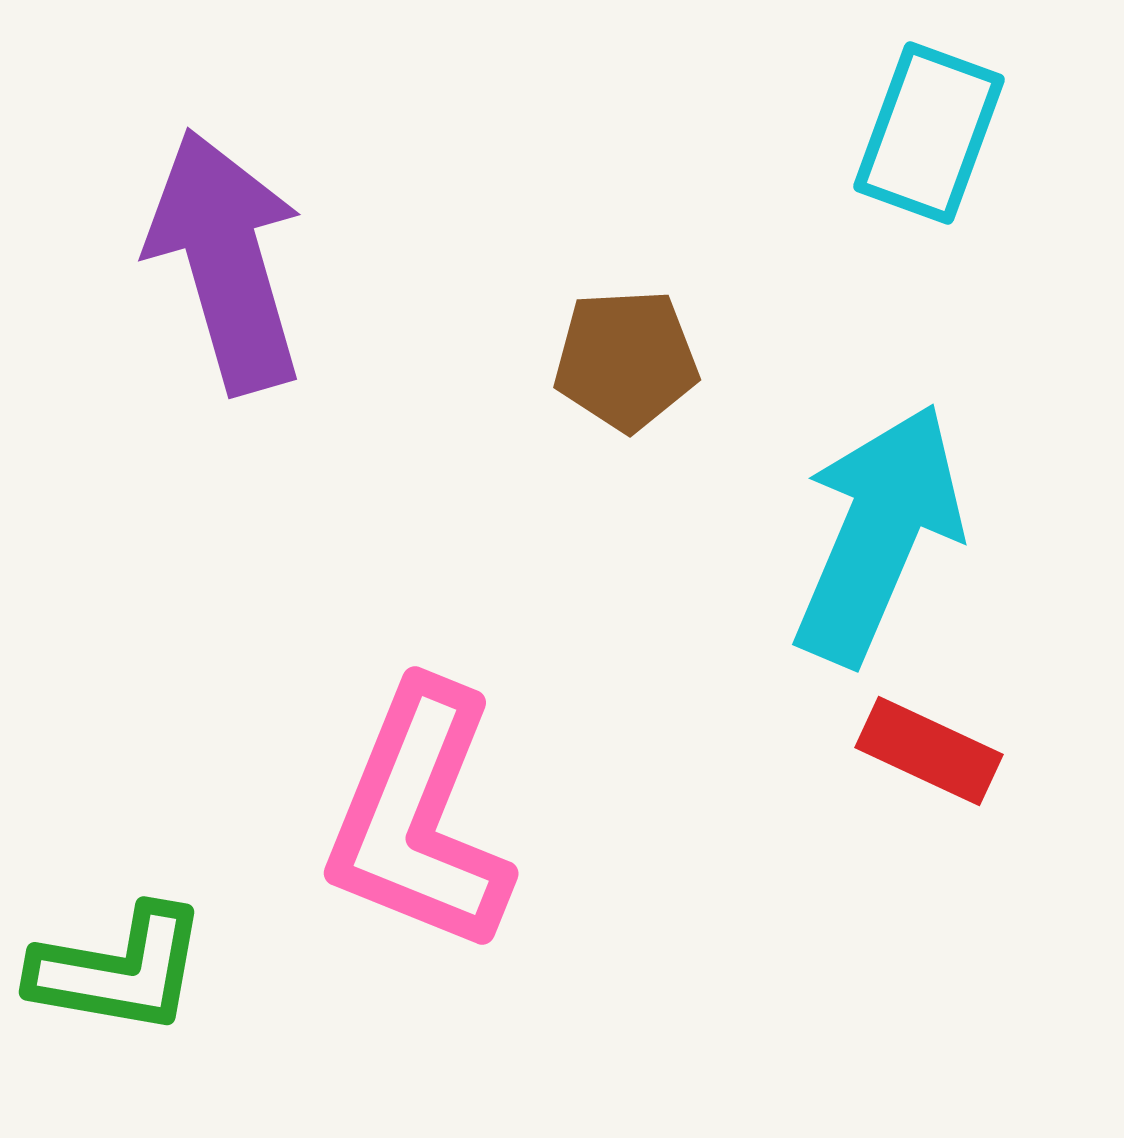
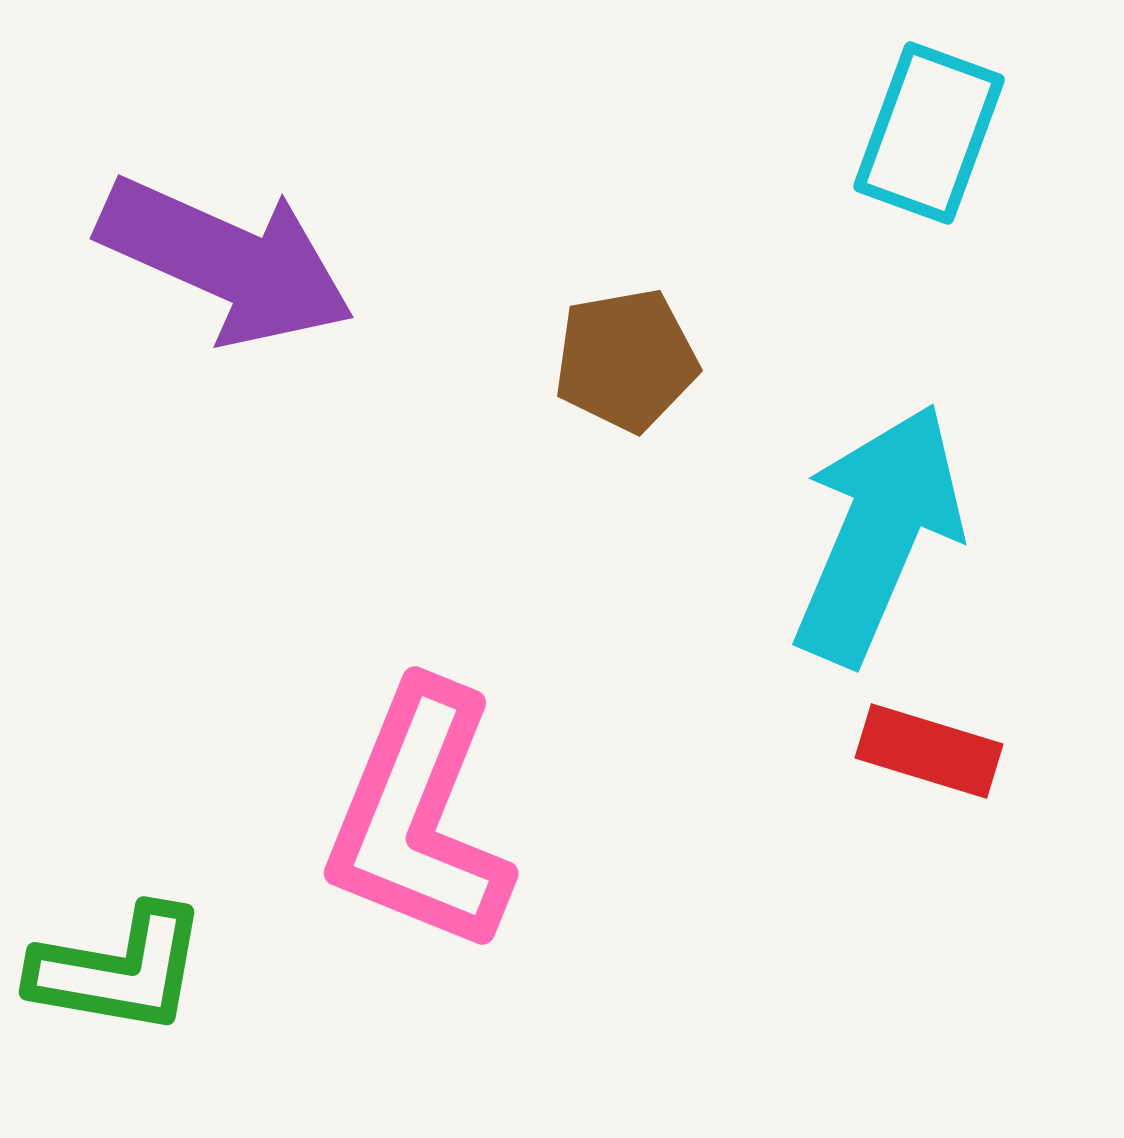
purple arrow: rotated 130 degrees clockwise
brown pentagon: rotated 7 degrees counterclockwise
red rectangle: rotated 8 degrees counterclockwise
